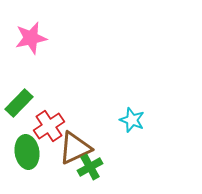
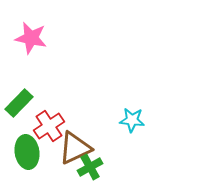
pink star: rotated 24 degrees clockwise
cyan star: rotated 15 degrees counterclockwise
